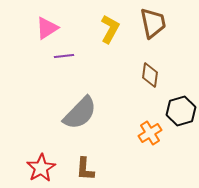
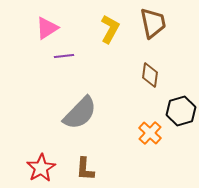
orange cross: rotated 15 degrees counterclockwise
